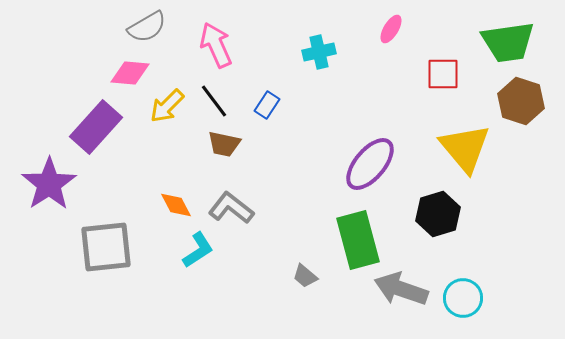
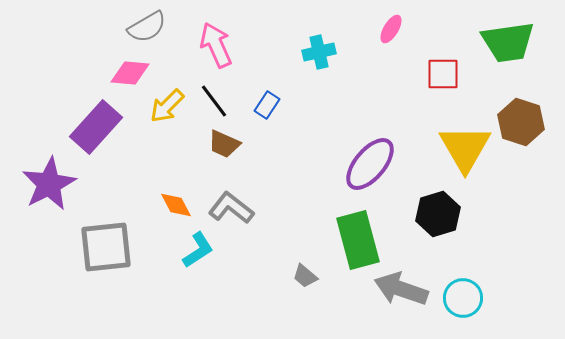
brown hexagon: moved 21 px down
brown trapezoid: rotated 12 degrees clockwise
yellow triangle: rotated 10 degrees clockwise
purple star: rotated 6 degrees clockwise
